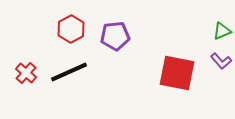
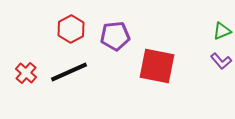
red square: moved 20 px left, 7 px up
